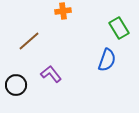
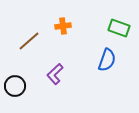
orange cross: moved 15 px down
green rectangle: rotated 40 degrees counterclockwise
purple L-shape: moved 4 px right; rotated 95 degrees counterclockwise
black circle: moved 1 px left, 1 px down
